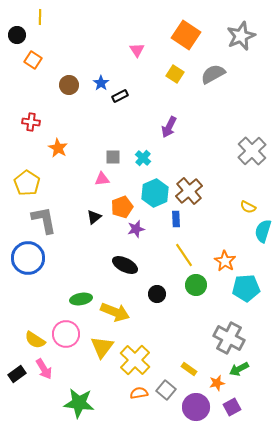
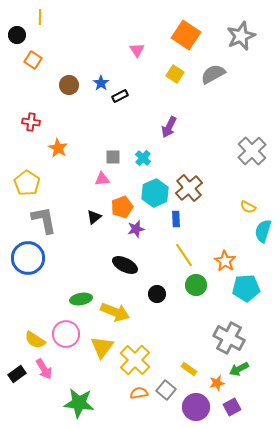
brown cross at (189, 191): moved 3 px up
